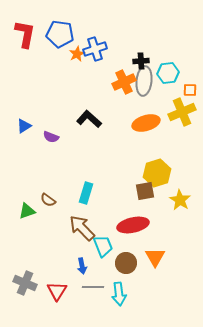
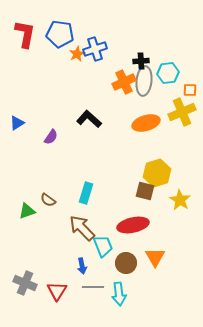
blue triangle: moved 7 px left, 3 px up
purple semicircle: rotated 77 degrees counterclockwise
brown square: rotated 24 degrees clockwise
